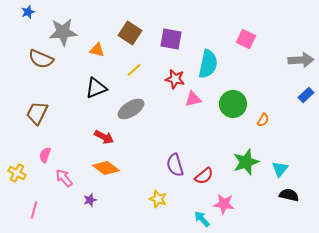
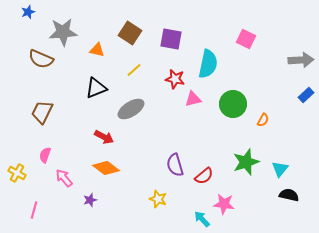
brown trapezoid: moved 5 px right, 1 px up
